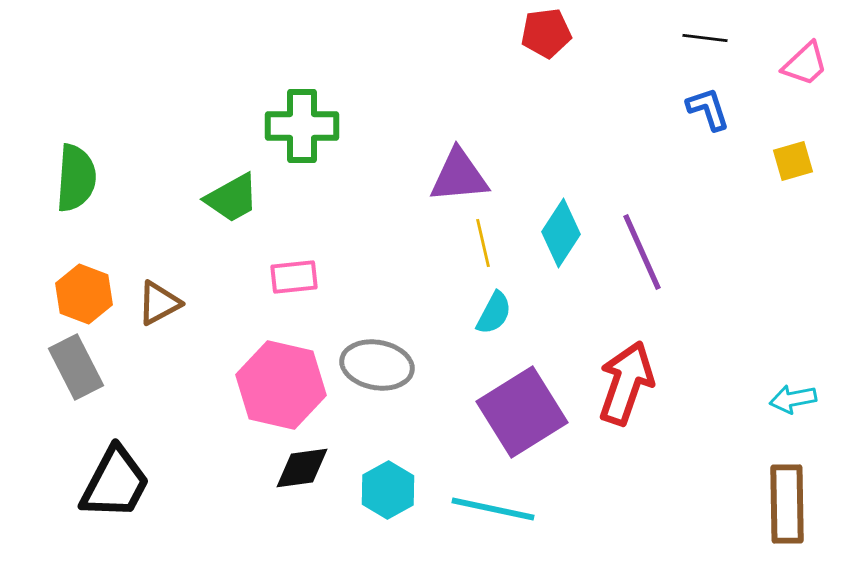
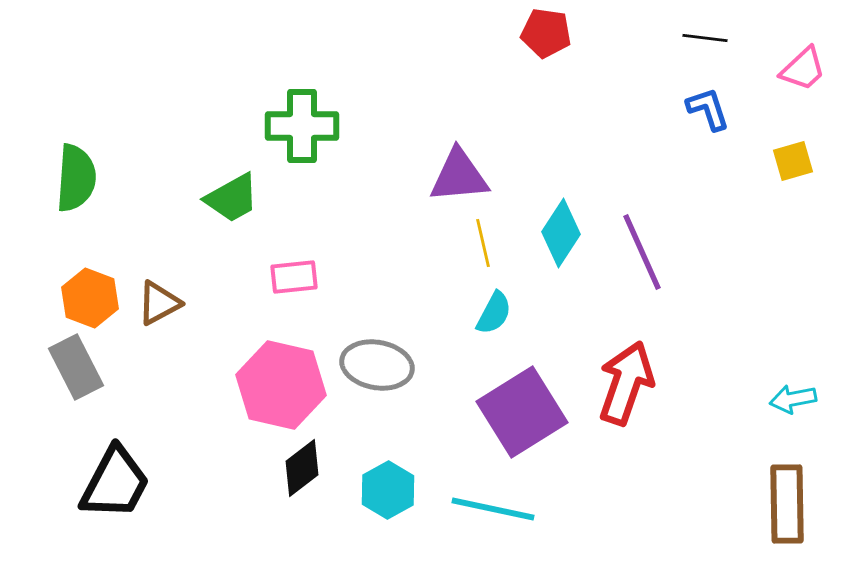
red pentagon: rotated 15 degrees clockwise
pink trapezoid: moved 2 px left, 5 px down
orange hexagon: moved 6 px right, 4 px down
black diamond: rotated 30 degrees counterclockwise
